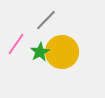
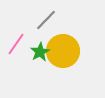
yellow circle: moved 1 px right, 1 px up
